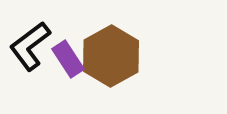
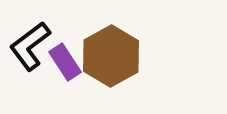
purple rectangle: moved 3 px left, 3 px down
